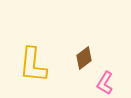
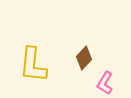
brown diamond: rotated 10 degrees counterclockwise
